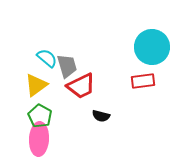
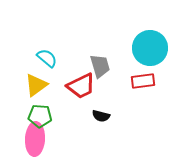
cyan circle: moved 2 px left, 1 px down
gray trapezoid: moved 33 px right
green pentagon: rotated 25 degrees counterclockwise
pink ellipse: moved 4 px left
